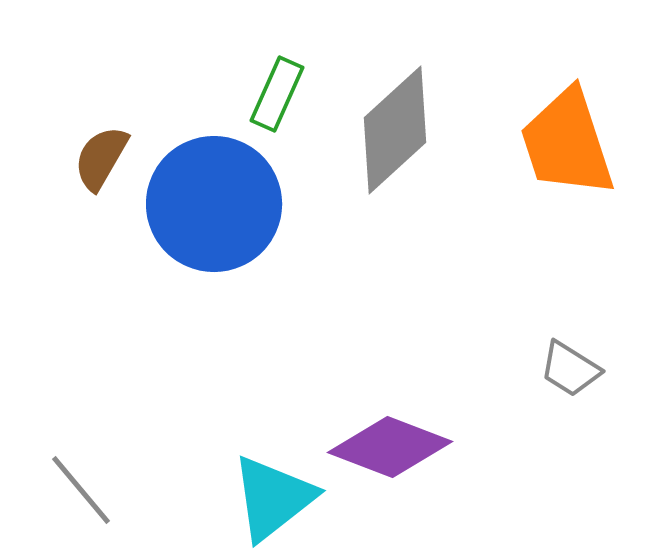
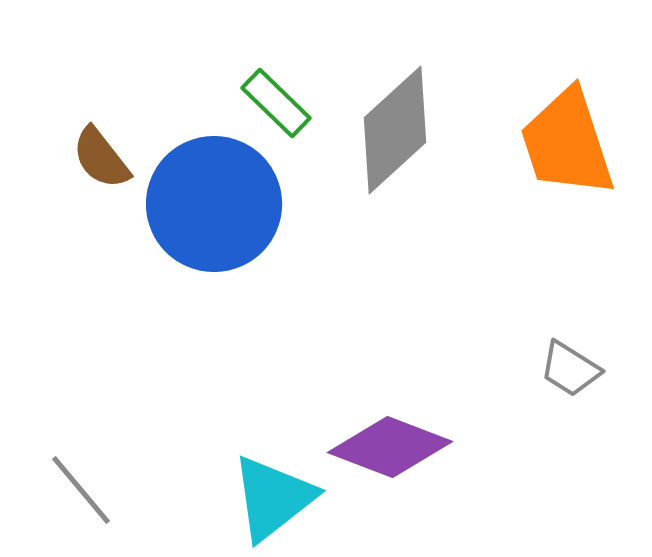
green rectangle: moved 1 px left, 9 px down; rotated 70 degrees counterclockwise
brown semicircle: rotated 68 degrees counterclockwise
